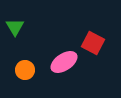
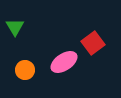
red square: rotated 25 degrees clockwise
